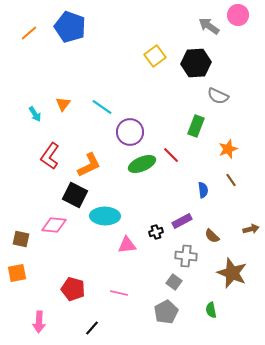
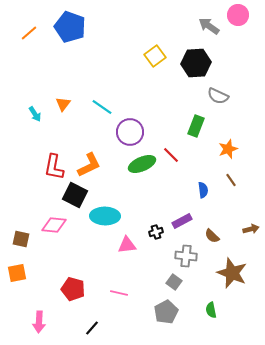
red L-shape: moved 4 px right, 11 px down; rotated 24 degrees counterclockwise
